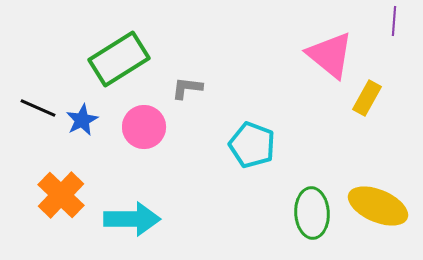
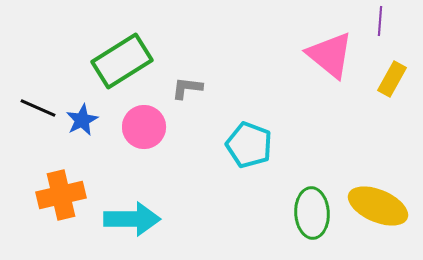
purple line: moved 14 px left
green rectangle: moved 3 px right, 2 px down
yellow rectangle: moved 25 px right, 19 px up
cyan pentagon: moved 3 px left
orange cross: rotated 33 degrees clockwise
